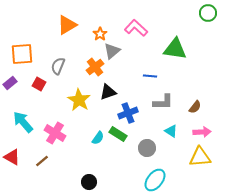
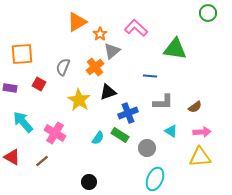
orange triangle: moved 10 px right, 3 px up
gray semicircle: moved 5 px right, 1 px down
purple rectangle: moved 5 px down; rotated 48 degrees clockwise
brown semicircle: rotated 16 degrees clockwise
green rectangle: moved 2 px right, 1 px down
cyan ellipse: moved 1 px up; rotated 15 degrees counterclockwise
